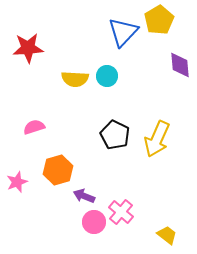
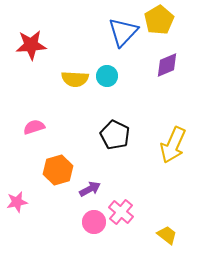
red star: moved 3 px right, 3 px up
purple diamond: moved 13 px left; rotated 72 degrees clockwise
yellow arrow: moved 16 px right, 6 px down
pink star: moved 20 px down; rotated 10 degrees clockwise
purple arrow: moved 6 px right, 7 px up; rotated 130 degrees clockwise
